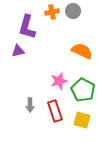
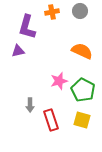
gray circle: moved 7 px right
red rectangle: moved 4 px left, 9 px down
